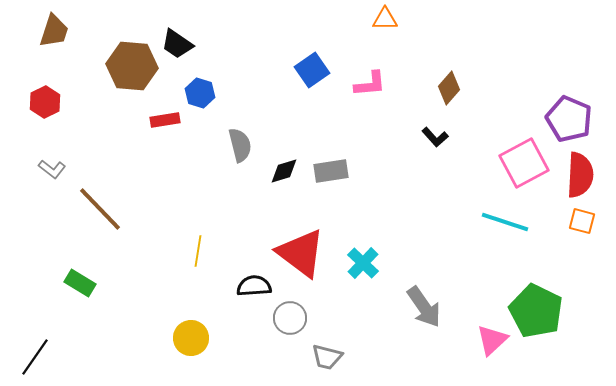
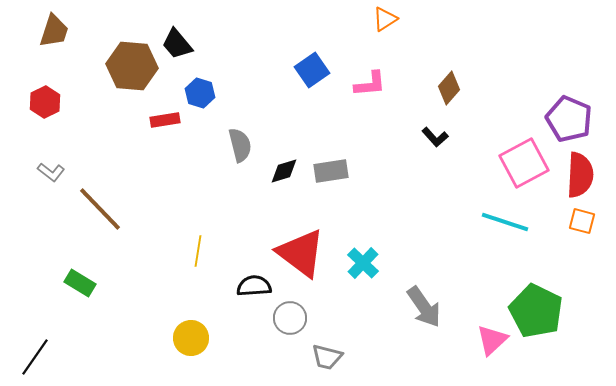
orange triangle: rotated 32 degrees counterclockwise
black trapezoid: rotated 16 degrees clockwise
gray L-shape: moved 1 px left, 3 px down
